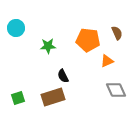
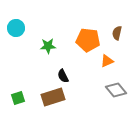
brown semicircle: rotated 144 degrees counterclockwise
gray diamond: rotated 15 degrees counterclockwise
